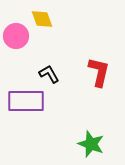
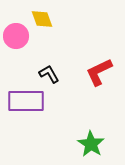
red L-shape: rotated 128 degrees counterclockwise
green star: rotated 12 degrees clockwise
